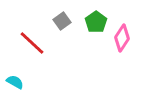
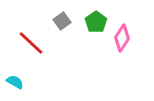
red line: moved 1 px left
